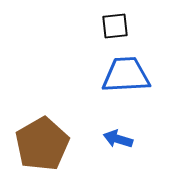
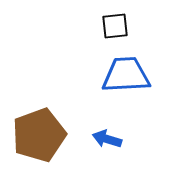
blue arrow: moved 11 px left
brown pentagon: moved 3 px left, 9 px up; rotated 10 degrees clockwise
